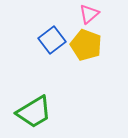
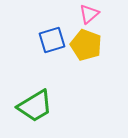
blue square: rotated 20 degrees clockwise
green trapezoid: moved 1 px right, 6 px up
